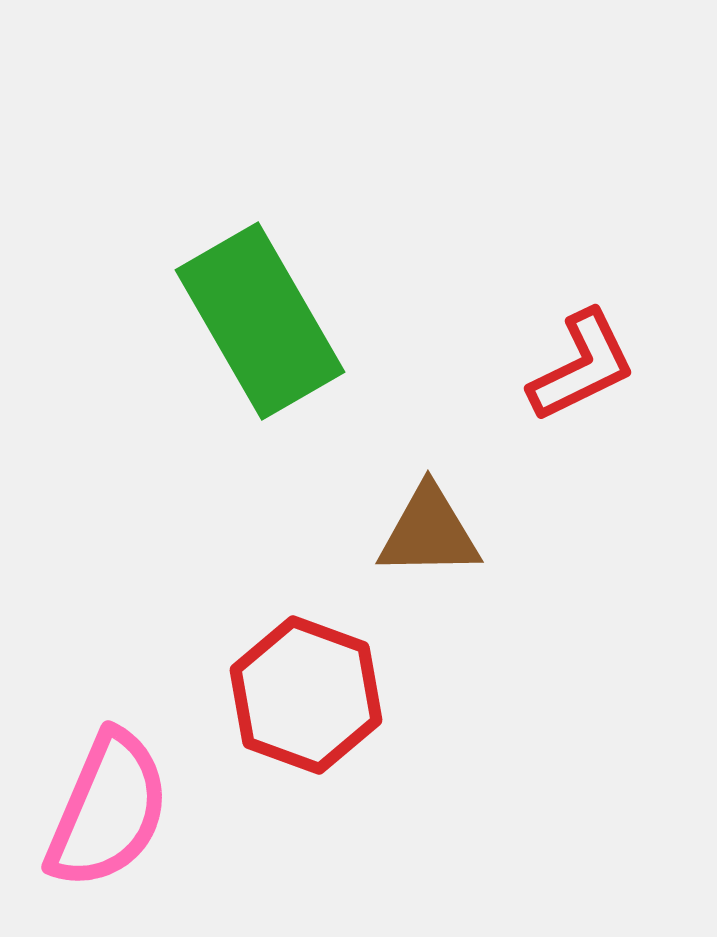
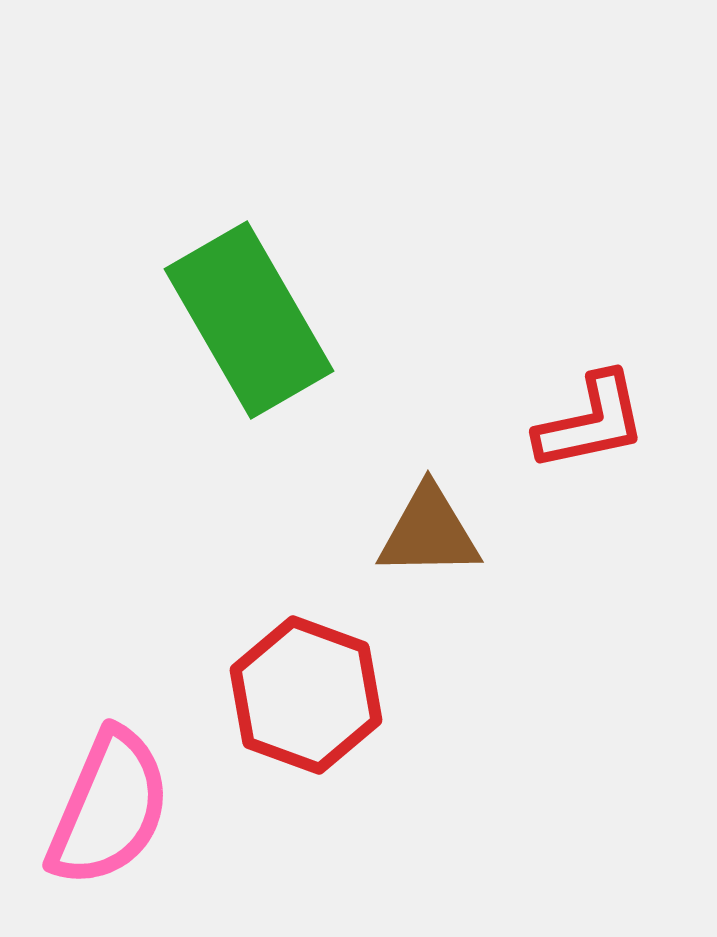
green rectangle: moved 11 px left, 1 px up
red L-shape: moved 9 px right, 56 px down; rotated 14 degrees clockwise
pink semicircle: moved 1 px right, 2 px up
